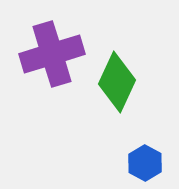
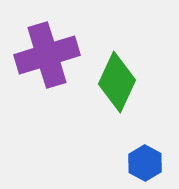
purple cross: moved 5 px left, 1 px down
